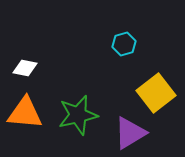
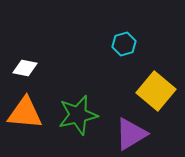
yellow square: moved 2 px up; rotated 12 degrees counterclockwise
purple triangle: moved 1 px right, 1 px down
